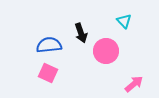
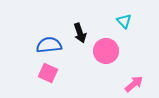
black arrow: moved 1 px left
